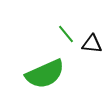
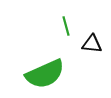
green line: moved 8 px up; rotated 24 degrees clockwise
